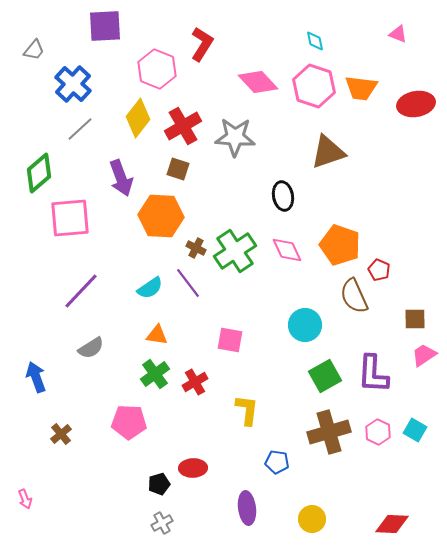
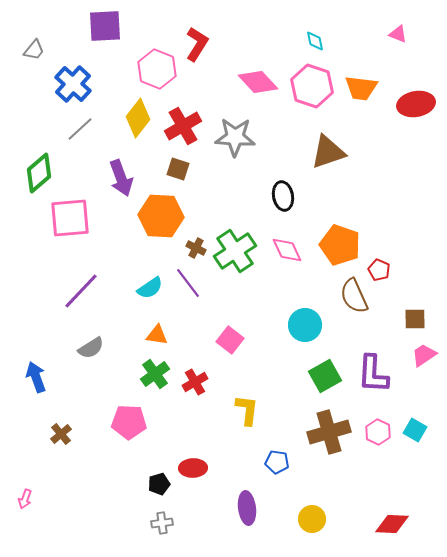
red L-shape at (202, 44): moved 5 px left
pink hexagon at (314, 86): moved 2 px left
pink square at (230, 340): rotated 28 degrees clockwise
pink arrow at (25, 499): rotated 42 degrees clockwise
gray cross at (162, 523): rotated 20 degrees clockwise
